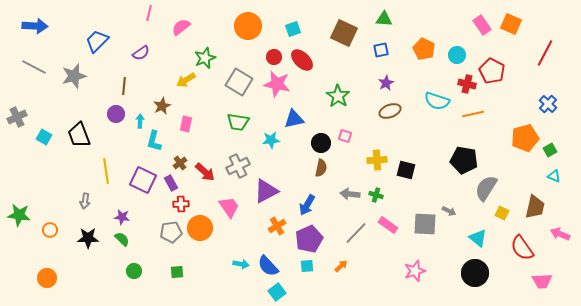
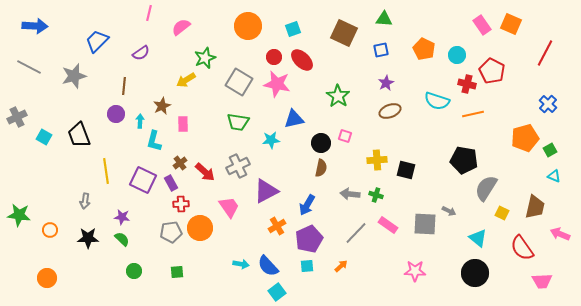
gray line at (34, 67): moved 5 px left
pink rectangle at (186, 124): moved 3 px left; rotated 14 degrees counterclockwise
pink star at (415, 271): rotated 20 degrees clockwise
